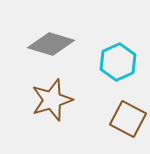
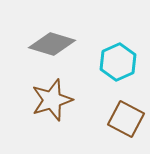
gray diamond: moved 1 px right
brown square: moved 2 px left
